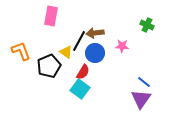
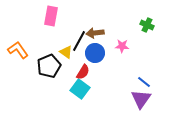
orange L-shape: moved 3 px left, 1 px up; rotated 15 degrees counterclockwise
